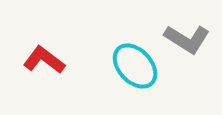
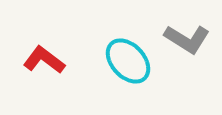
cyan ellipse: moved 7 px left, 5 px up
